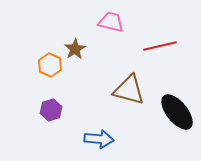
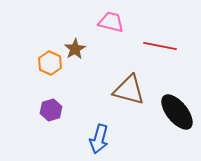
red line: rotated 24 degrees clockwise
orange hexagon: moved 2 px up
blue arrow: rotated 100 degrees clockwise
